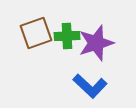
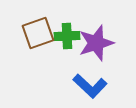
brown square: moved 2 px right
